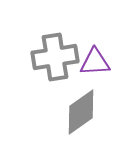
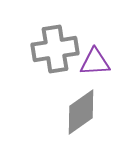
gray cross: moved 8 px up
